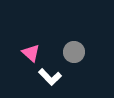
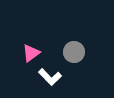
pink triangle: rotated 42 degrees clockwise
